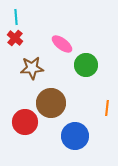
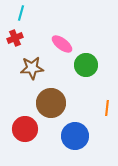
cyan line: moved 5 px right, 4 px up; rotated 21 degrees clockwise
red cross: rotated 28 degrees clockwise
red circle: moved 7 px down
